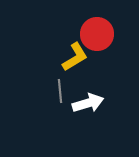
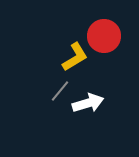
red circle: moved 7 px right, 2 px down
gray line: rotated 45 degrees clockwise
